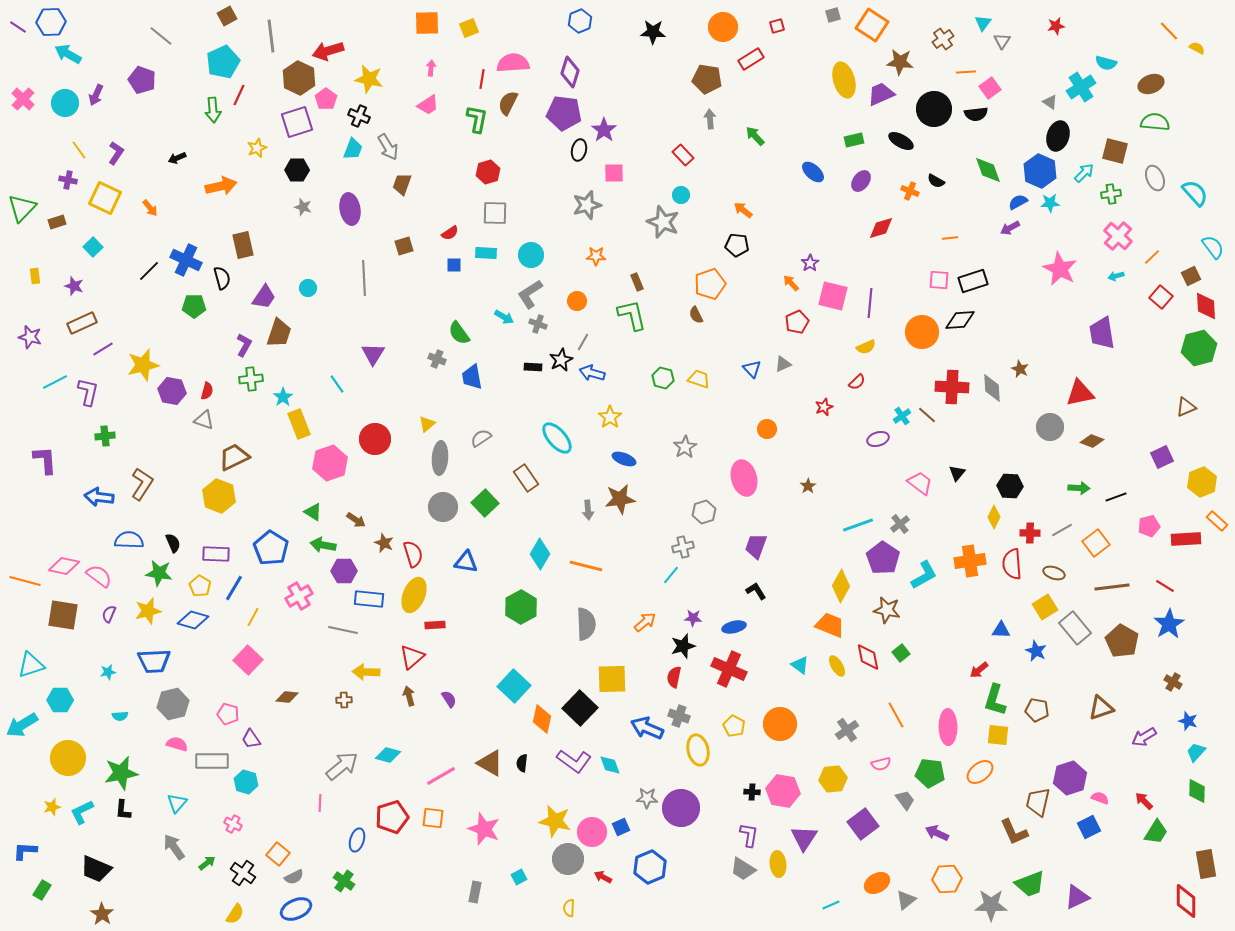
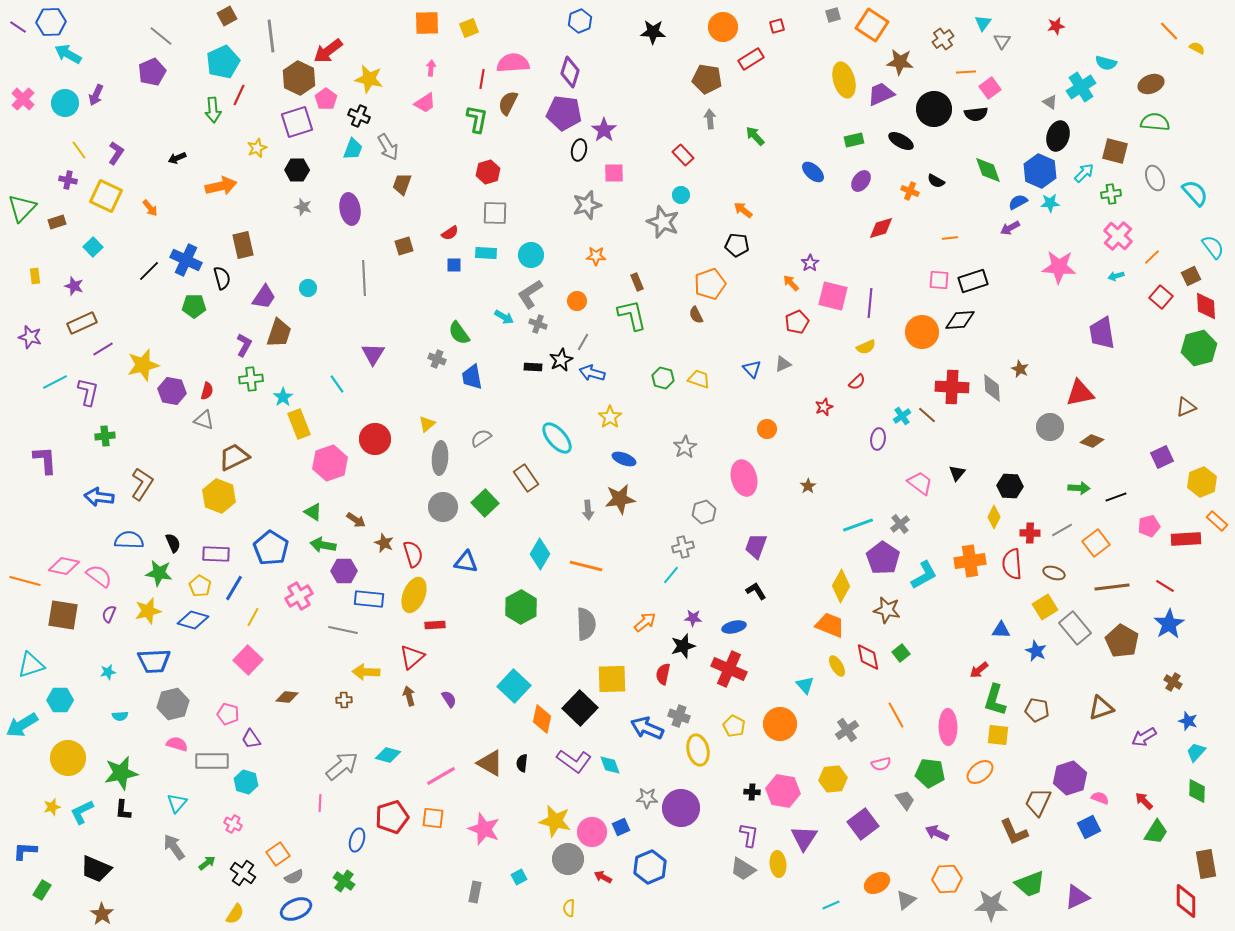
red arrow at (328, 51): rotated 20 degrees counterclockwise
purple pentagon at (142, 80): moved 10 px right, 8 px up; rotated 28 degrees clockwise
pink trapezoid at (428, 105): moved 3 px left, 2 px up
yellow square at (105, 198): moved 1 px right, 2 px up
pink star at (1060, 269): moved 1 px left, 2 px up; rotated 24 degrees counterclockwise
purple ellipse at (878, 439): rotated 65 degrees counterclockwise
cyan triangle at (800, 665): moved 5 px right, 20 px down; rotated 12 degrees clockwise
red semicircle at (674, 677): moved 11 px left, 3 px up
brown trapezoid at (1038, 802): rotated 12 degrees clockwise
orange square at (278, 854): rotated 15 degrees clockwise
